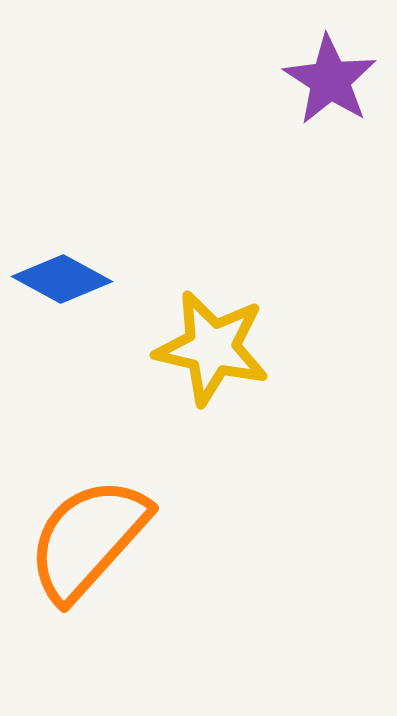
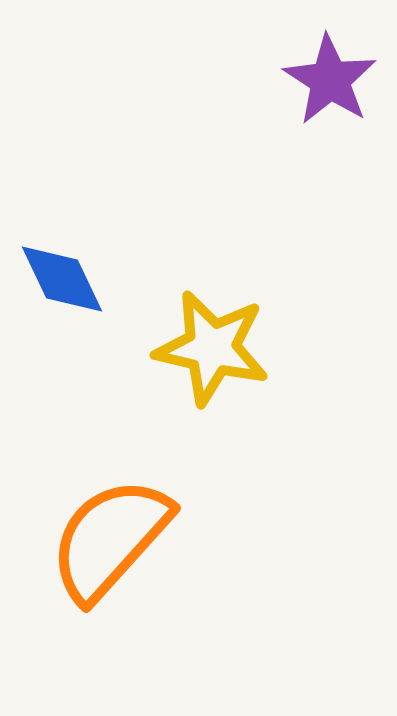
blue diamond: rotated 36 degrees clockwise
orange semicircle: moved 22 px right
